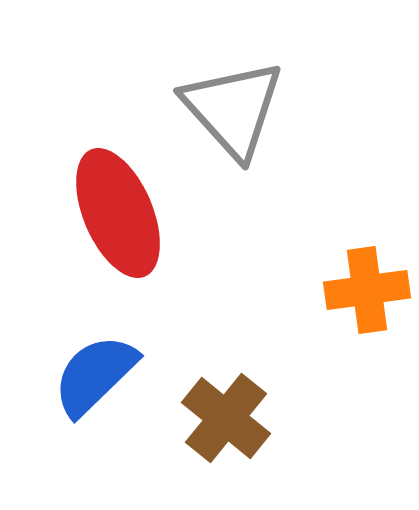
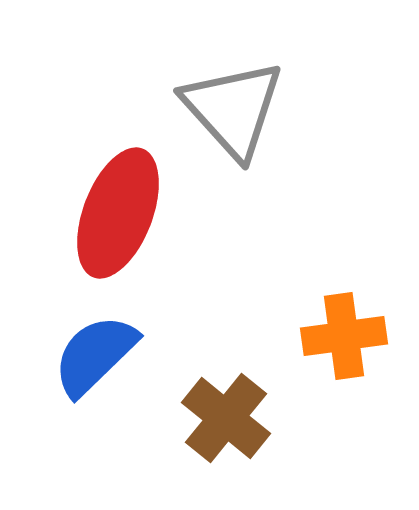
red ellipse: rotated 44 degrees clockwise
orange cross: moved 23 px left, 46 px down
blue semicircle: moved 20 px up
